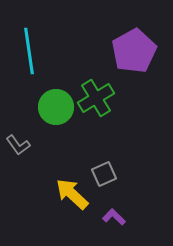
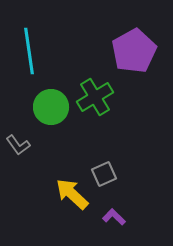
green cross: moved 1 px left, 1 px up
green circle: moved 5 px left
